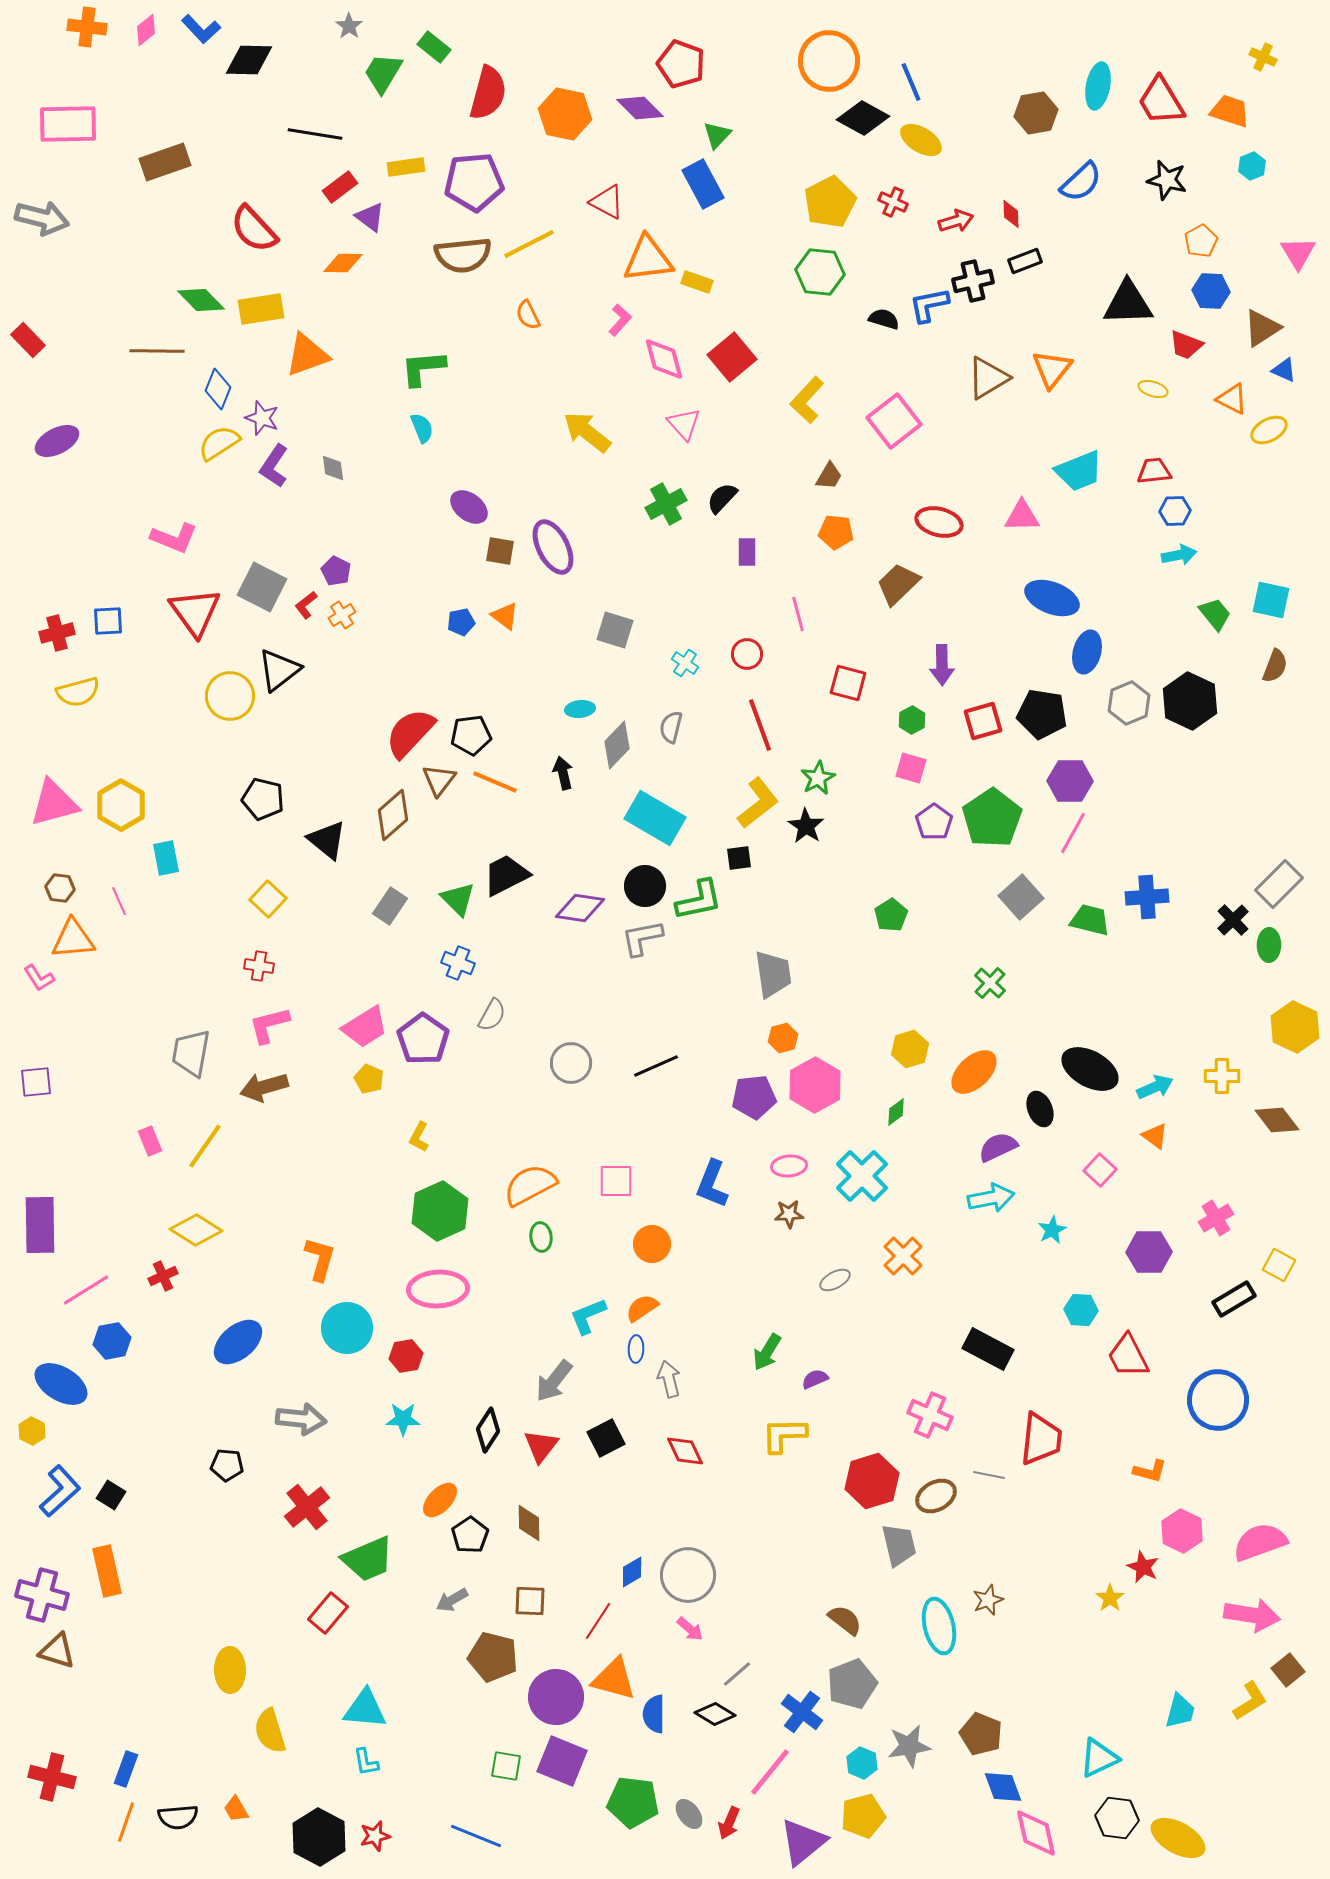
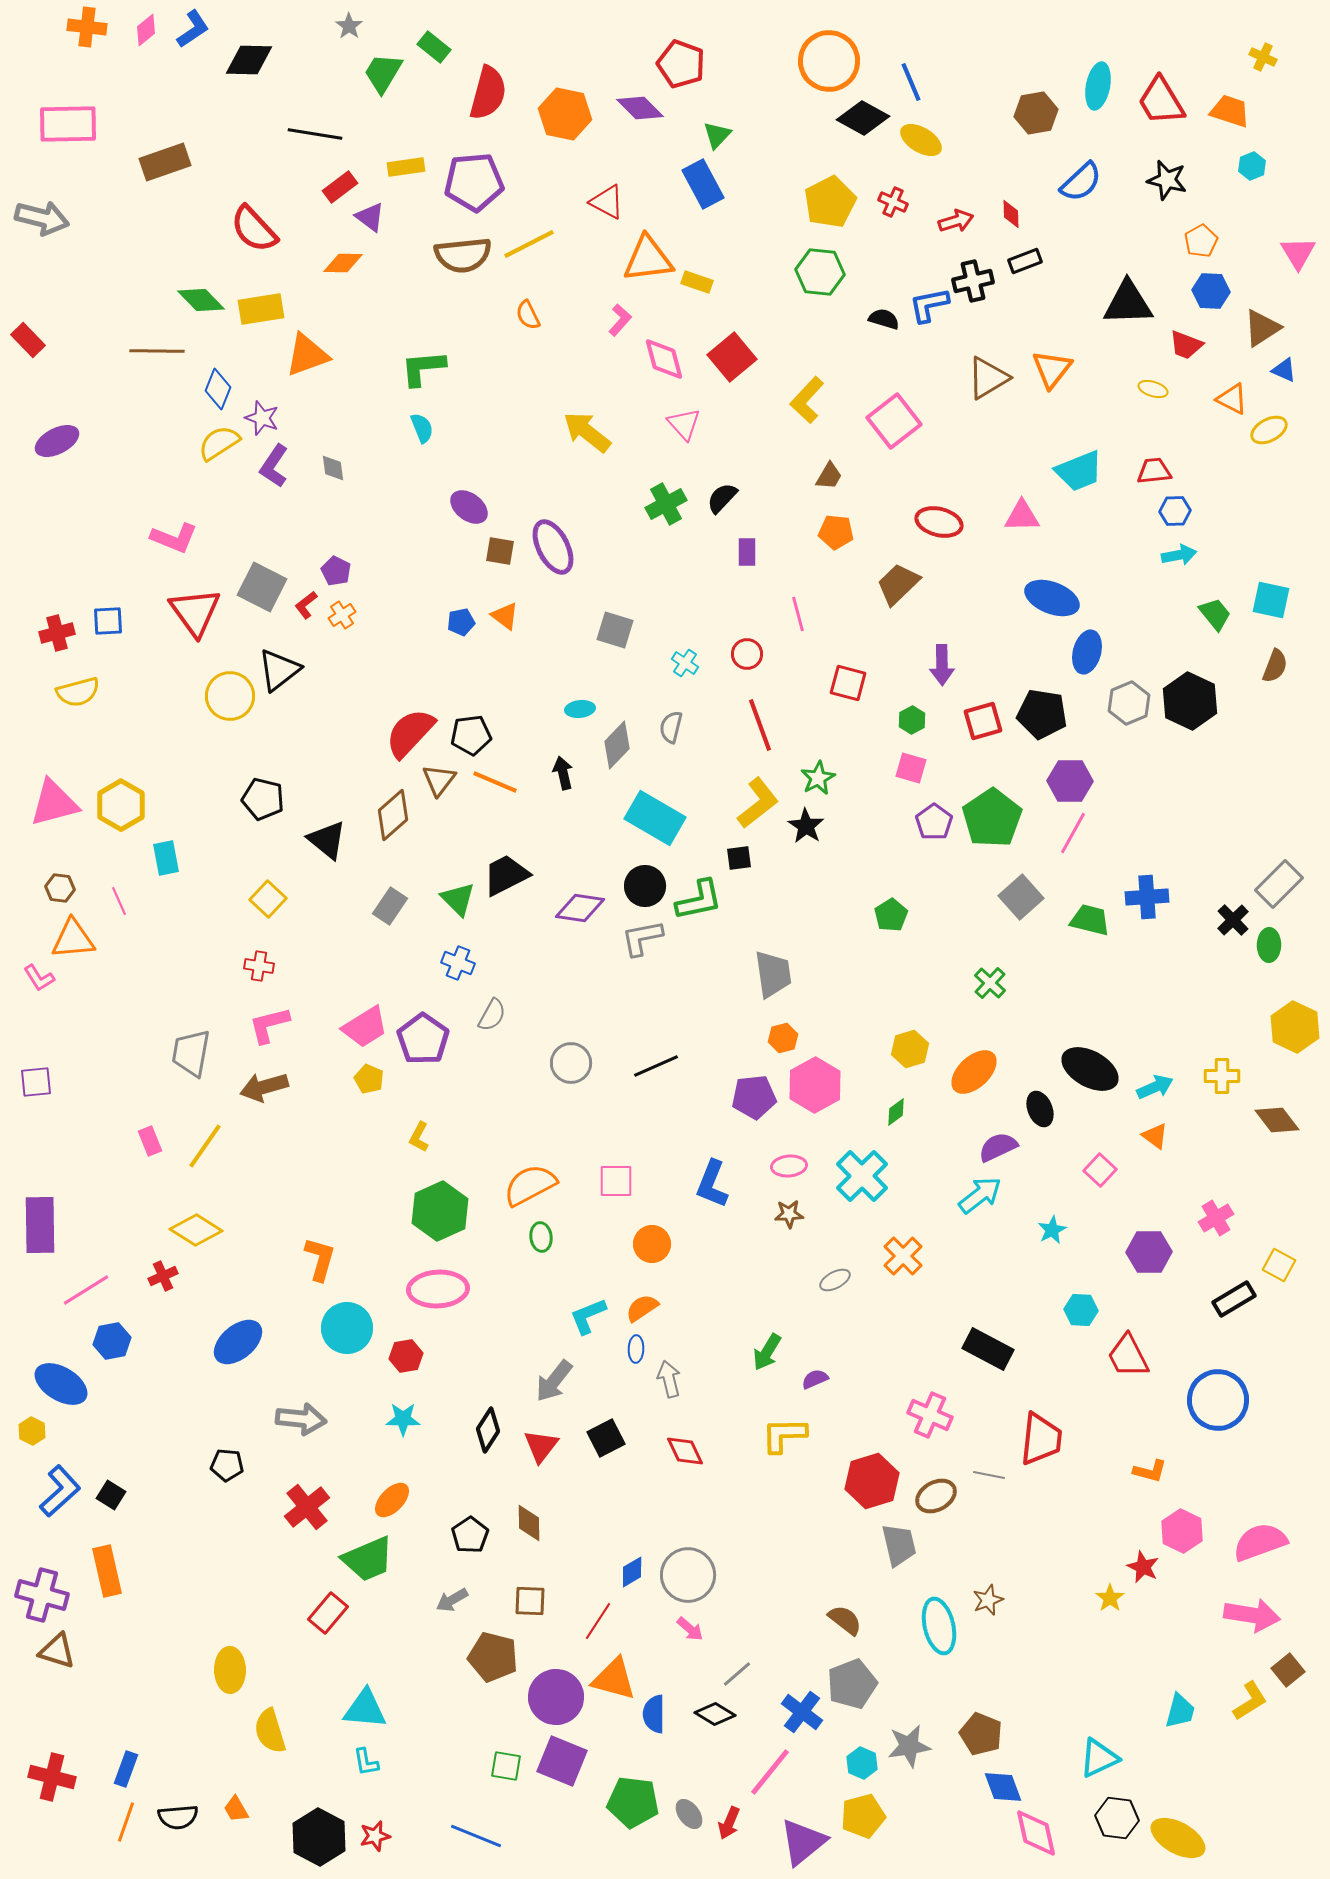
blue L-shape at (201, 29): moved 8 px left; rotated 81 degrees counterclockwise
cyan arrow at (991, 1198): moved 11 px left, 3 px up; rotated 27 degrees counterclockwise
orange ellipse at (440, 1500): moved 48 px left
